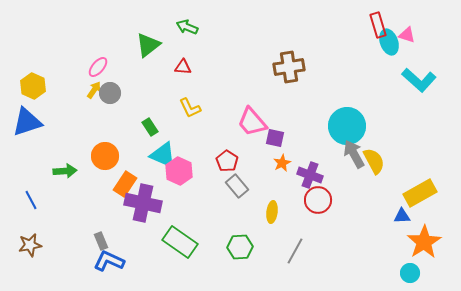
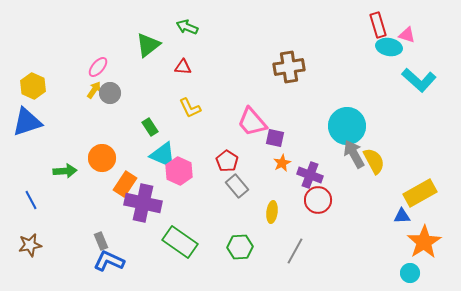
cyan ellipse at (389, 42): moved 5 px down; rotated 60 degrees counterclockwise
orange circle at (105, 156): moved 3 px left, 2 px down
